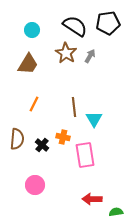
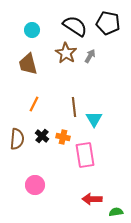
black pentagon: rotated 20 degrees clockwise
brown trapezoid: rotated 135 degrees clockwise
black cross: moved 9 px up
